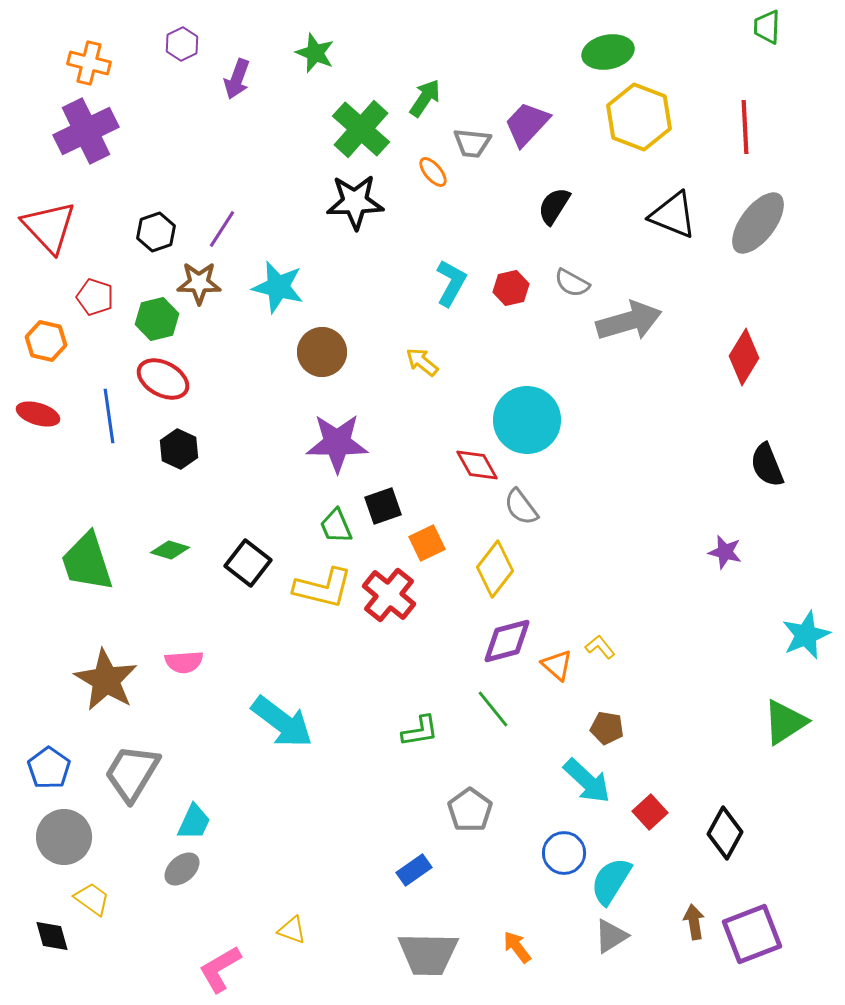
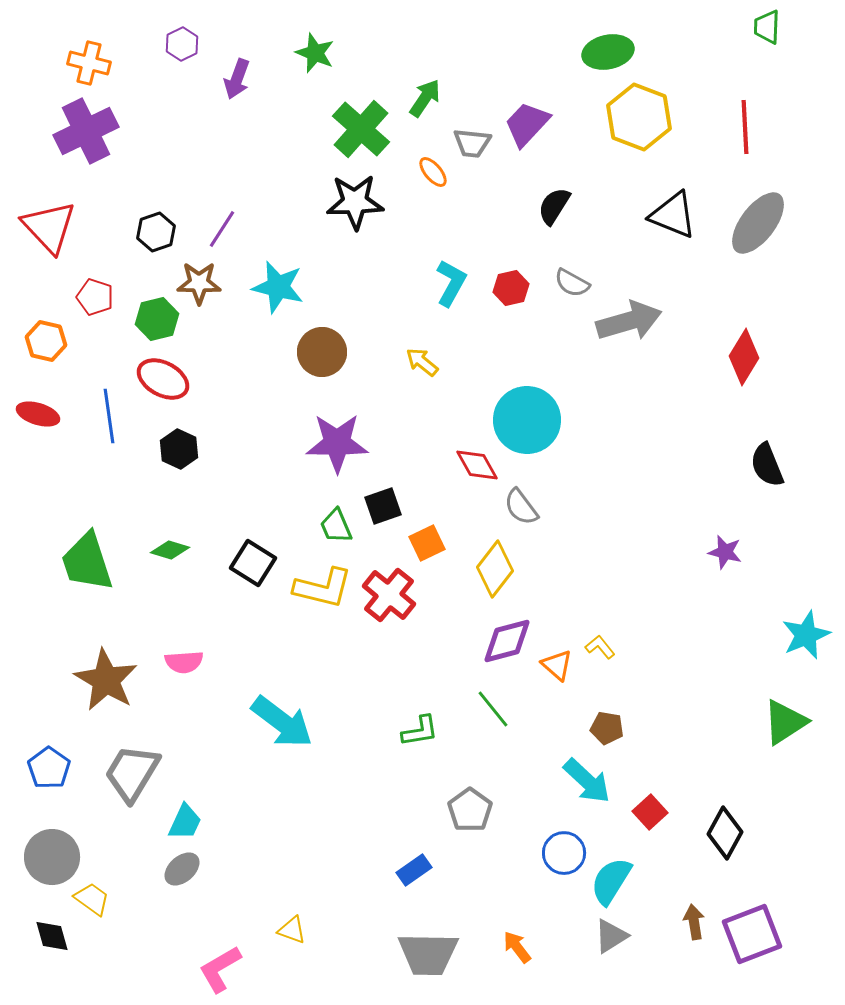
black square at (248, 563): moved 5 px right; rotated 6 degrees counterclockwise
cyan trapezoid at (194, 822): moved 9 px left
gray circle at (64, 837): moved 12 px left, 20 px down
